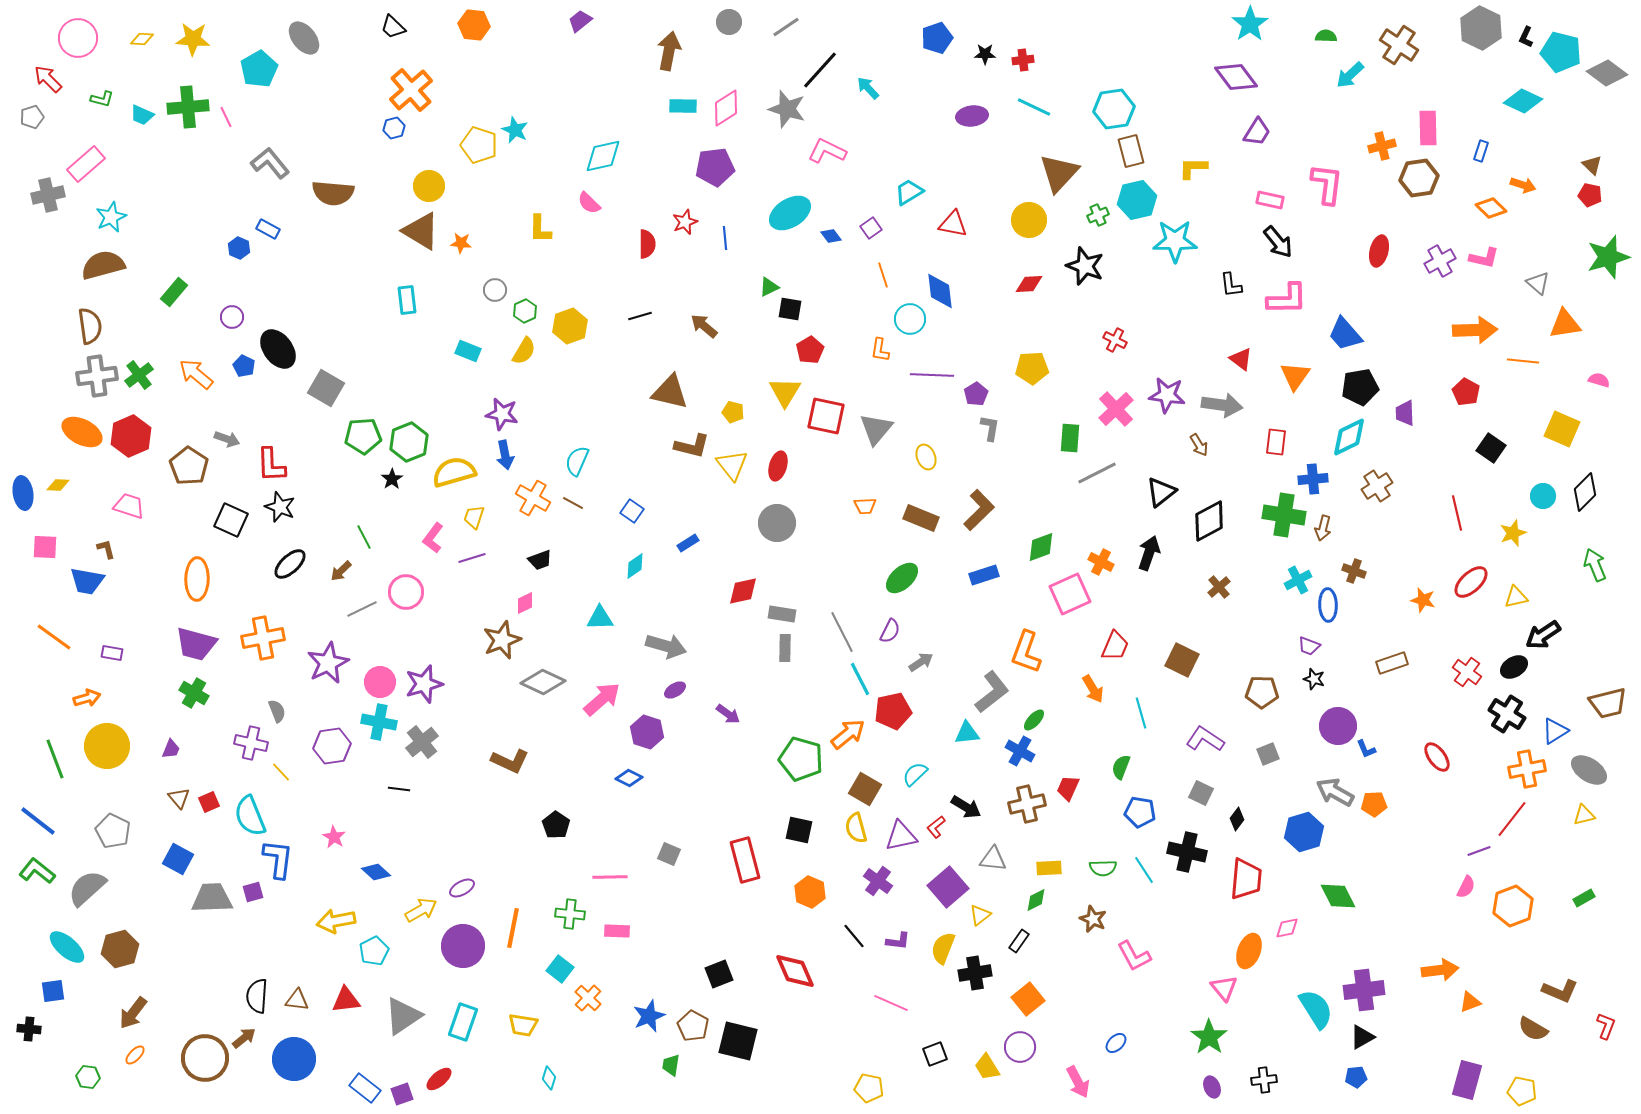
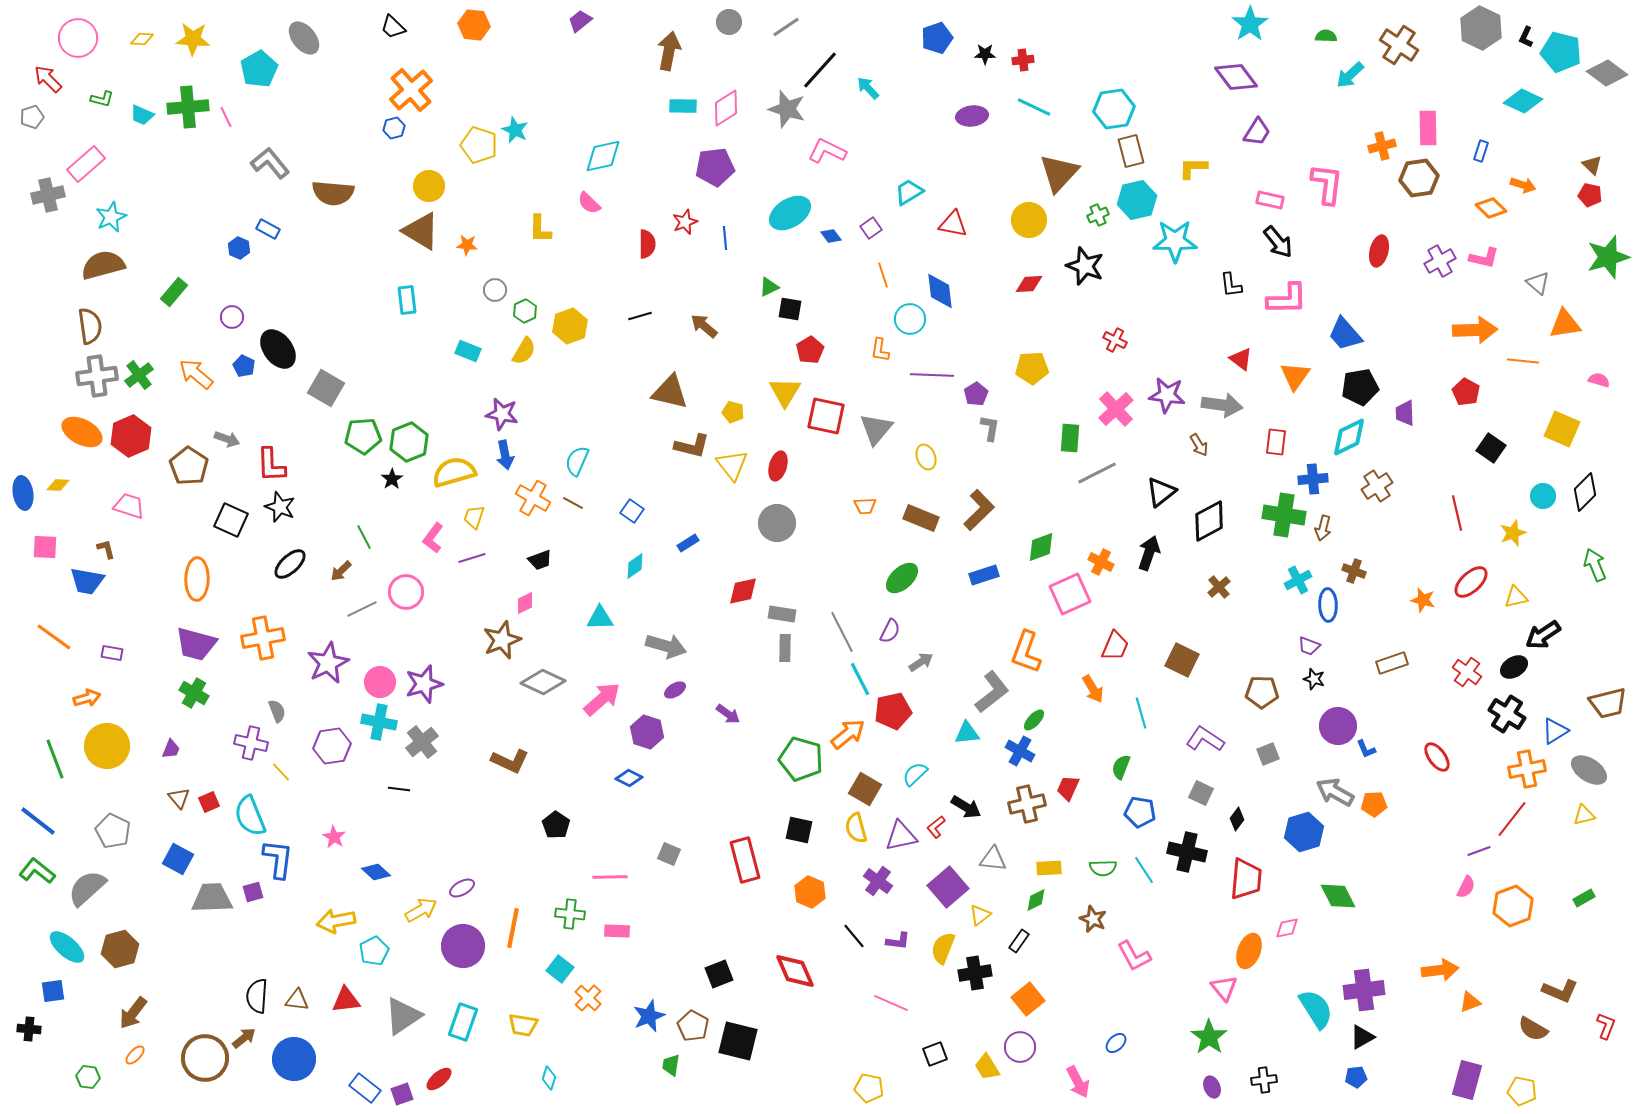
orange star at (461, 243): moved 6 px right, 2 px down
